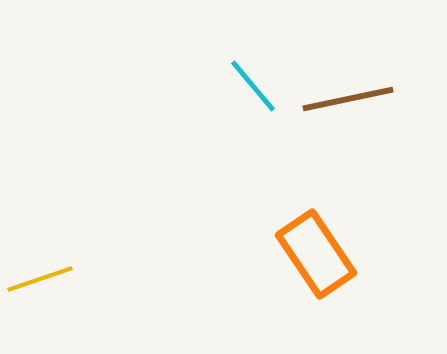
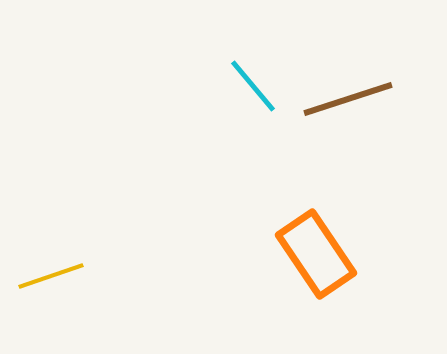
brown line: rotated 6 degrees counterclockwise
yellow line: moved 11 px right, 3 px up
